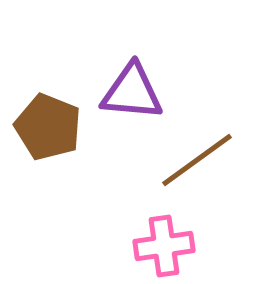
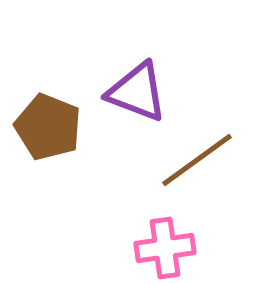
purple triangle: moved 5 px right; rotated 16 degrees clockwise
pink cross: moved 1 px right, 2 px down
